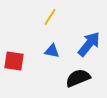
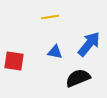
yellow line: rotated 48 degrees clockwise
blue triangle: moved 3 px right, 1 px down
